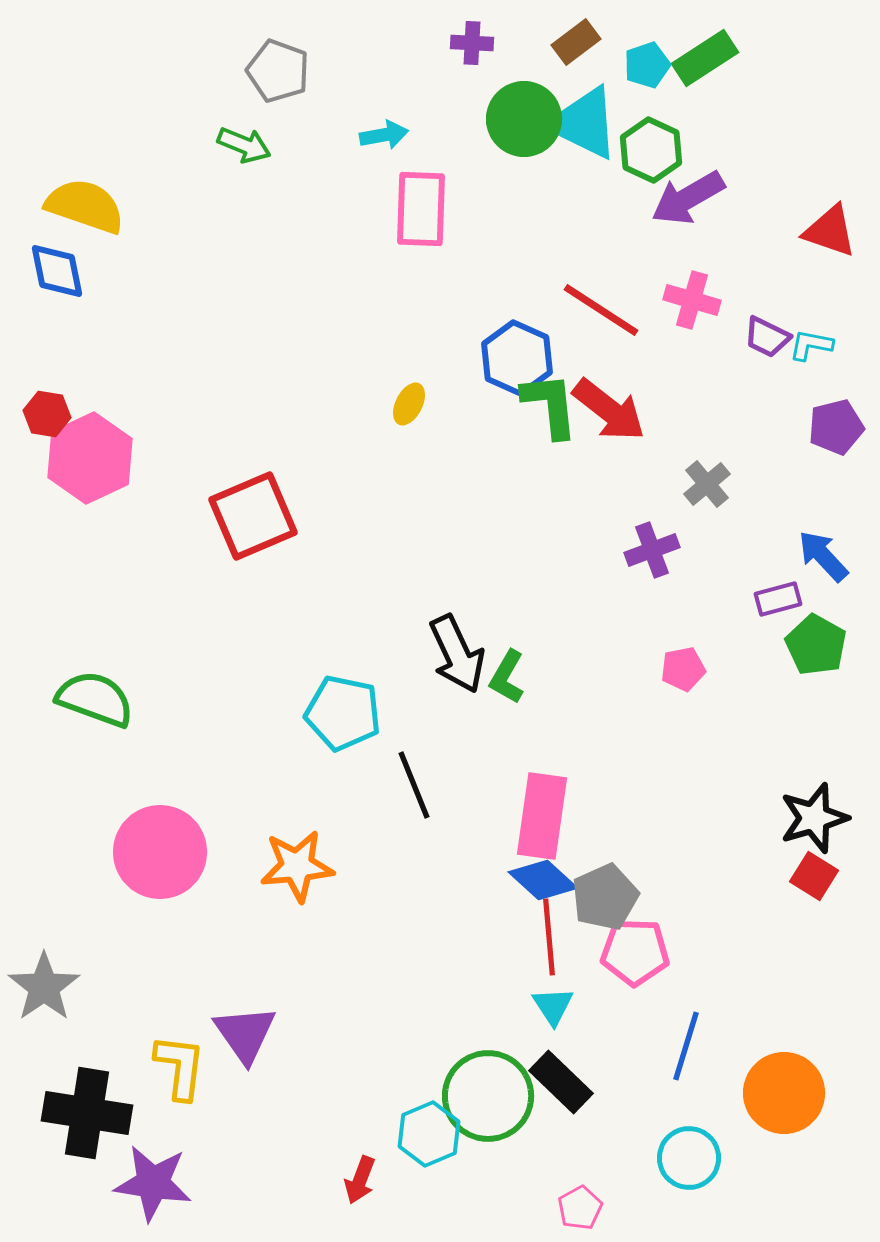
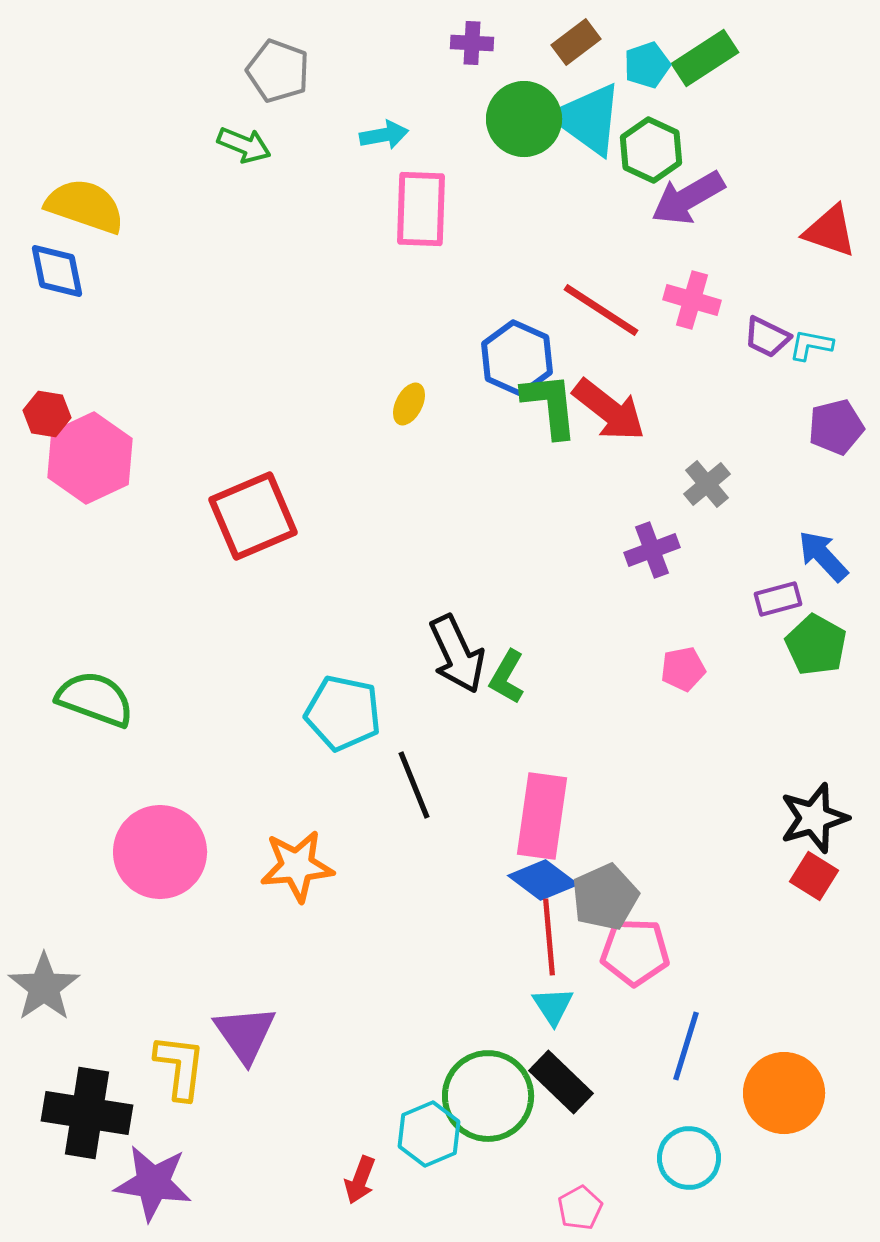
cyan triangle at (584, 123): moved 4 px right, 4 px up; rotated 10 degrees clockwise
blue diamond at (543, 880): rotated 6 degrees counterclockwise
